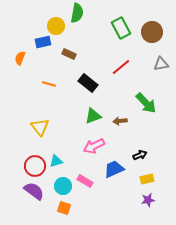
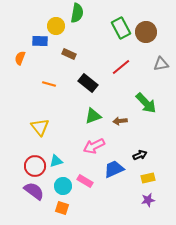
brown circle: moved 6 px left
blue rectangle: moved 3 px left, 1 px up; rotated 14 degrees clockwise
yellow rectangle: moved 1 px right, 1 px up
orange square: moved 2 px left
